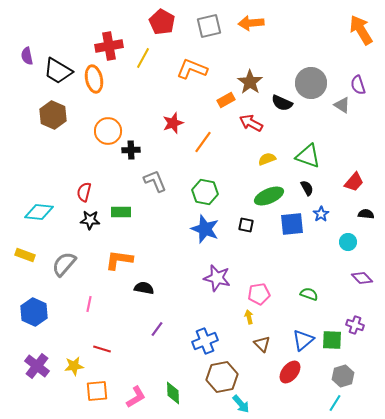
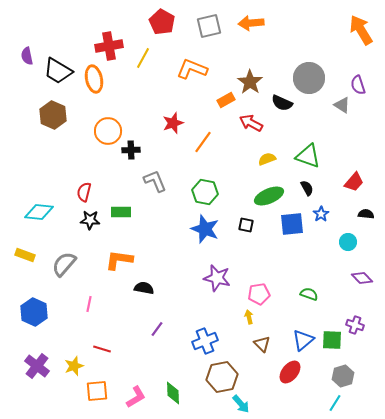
gray circle at (311, 83): moved 2 px left, 5 px up
yellow star at (74, 366): rotated 12 degrees counterclockwise
